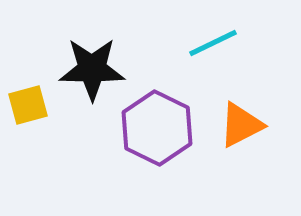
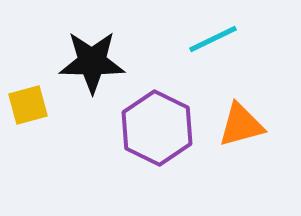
cyan line: moved 4 px up
black star: moved 7 px up
orange triangle: rotated 12 degrees clockwise
